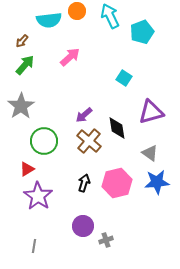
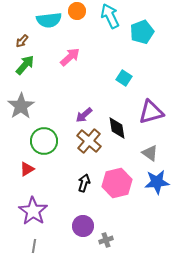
purple star: moved 5 px left, 15 px down
